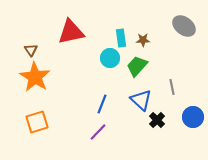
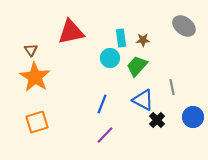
blue triangle: moved 2 px right; rotated 15 degrees counterclockwise
purple line: moved 7 px right, 3 px down
